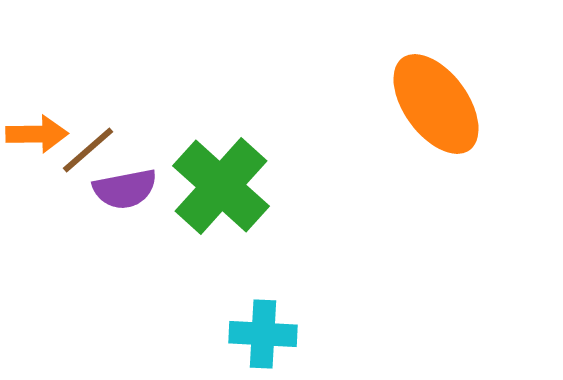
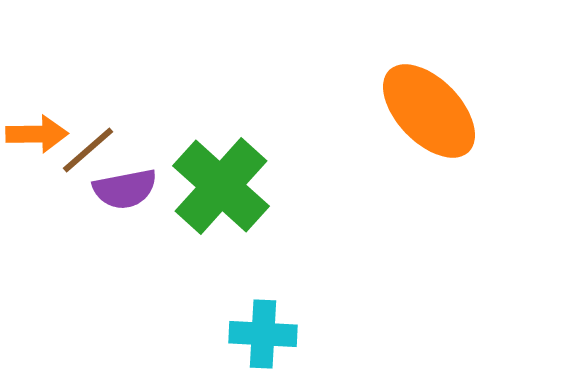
orange ellipse: moved 7 px left, 7 px down; rotated 8 degrees counterclockwise
